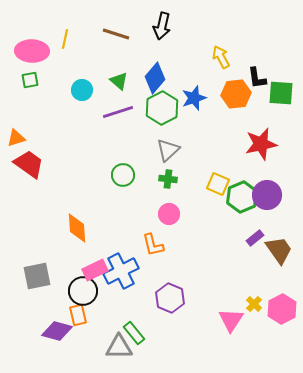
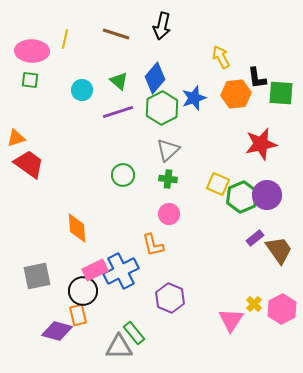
green square at (30, 80): rotated 18 degrees clockwise
